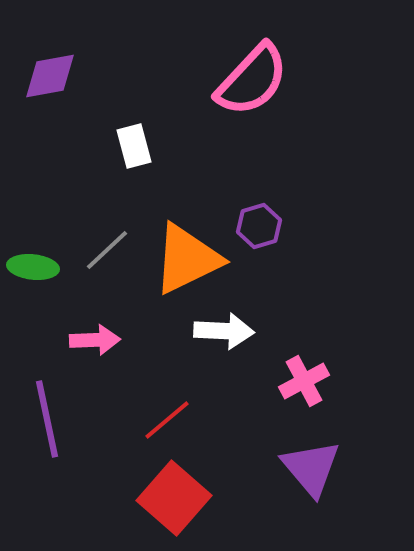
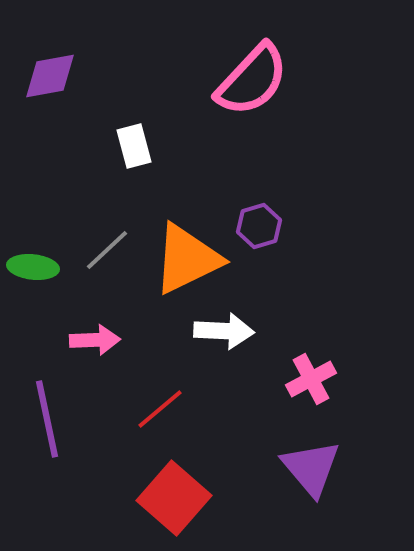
pink cross: moved 7 px right, 2 px up
red line: moved 7 px left, 11 px up
